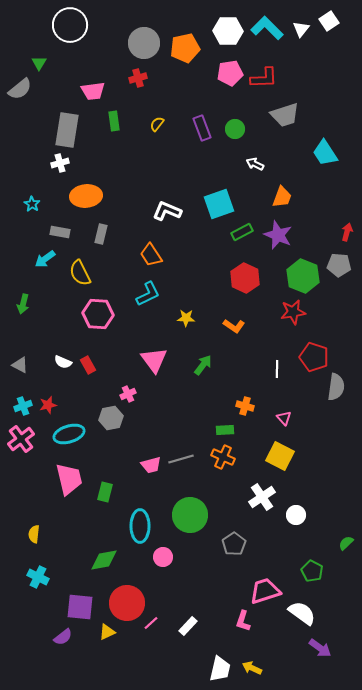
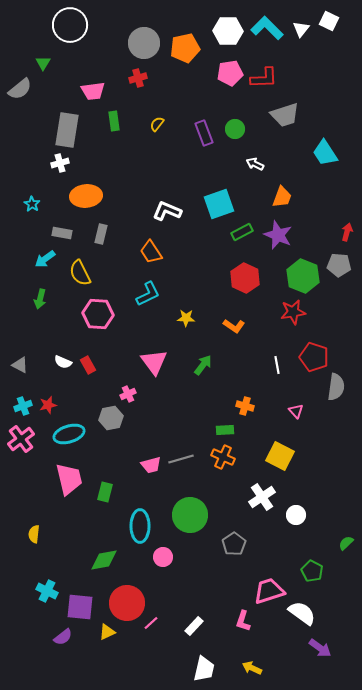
white square at (329, 21): rotated 30 degrees counterclockwise
green triangle at (39, 63): moved 4 px right
purple rectangle at (202, 128): moved 2 px right, 5 px down
gray rectangle at (60, 232): moved 2 px right, 1 px down
orange trapezoid at (151, 255): moved 3 px up
green arrow at (23, 304): moved 17 px right, 5 px up
pink triangle at (154, 360): moved 2 px down
white line at (277, 369): moved 4 px up; rotated 12 degrees counterclockwise
pink triangle at (284, 418): moved 12 px right, 7 px up
cyan cross at (38, 577): moved 9 px right, 14 px down
pink trapezoid at (265, 591): moved 4 px right
white rectangle at (188, 626): moved 6 px right
white trapezoid at (220, 669): moved 16 px left
